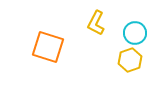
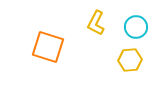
cyan circle: moved 1 px right, 6 px up
yellow hexagon: rotated 15 degrees clockwise
